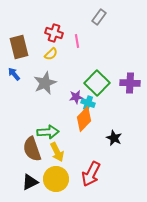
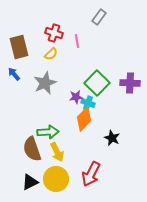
black star: moved 2 px left
